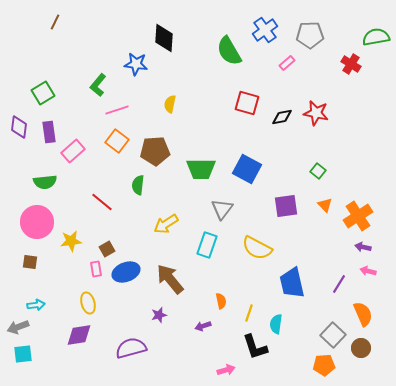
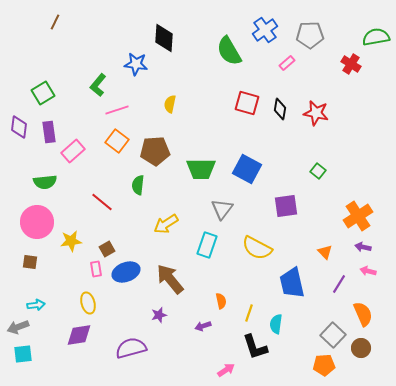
black diamond at (282, 117): moved 2 px left, 8 px up; rotated 70 degrees counterclockwise
orange triangle at (325, 205): moved 47 px down
pink arrow at (226, 370): rotated 18 degrees counterclockwise
